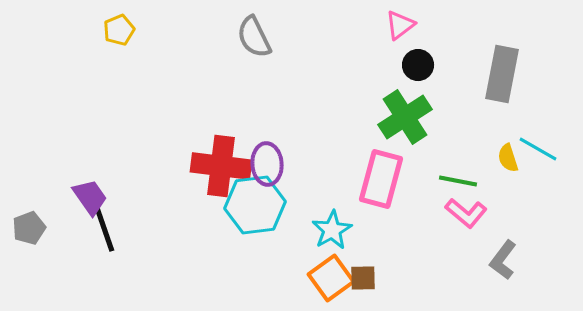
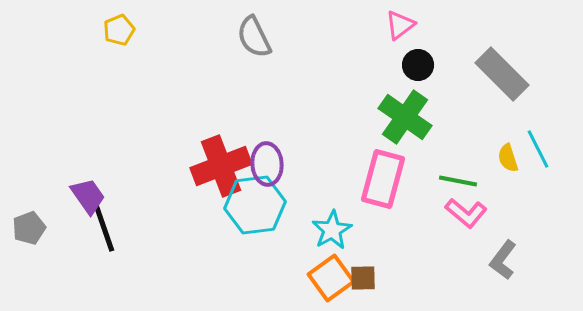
gray rectangle: rotated 56 degrees counterclockwise
green cross: rotated 22 degrees counterclockwise
cyan line: rotated 33 degrees clockwise
red cross: rotated 28 degrees counterclockwise
pink rectangle: moved 2 px right
purple trapezoid: moved 2 px left, 1 px up
